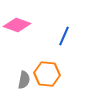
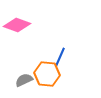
blue line: moved 4 px left, 21 px down
gray semicircle: rotated 126 degrees counterclockwise
